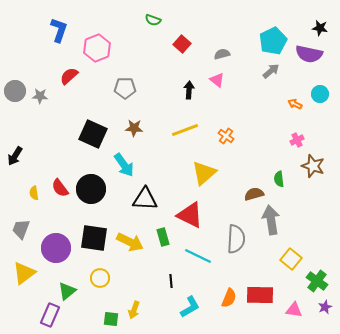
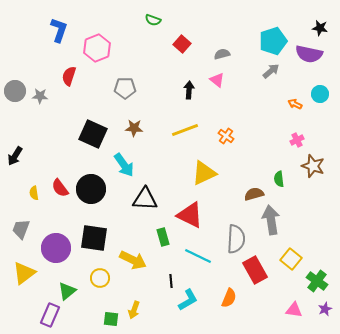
cyan pentagon at (273, 41): rotated 8 degrees clockwise
red semicircle at (69, 76): rotated 30 degrees counterclockwise
yellow triangle at (204, 173): rotated 16 degrees clockwise
yellow arrow at (130, 242): moved 3 px right, 18 px down
red rectangle at (260, 295): moved 5 px left, 25 px up; rotated 60 degrees clockwise
cyan L-shape at (190, 307): moved 2 px left, 7 px up
purple star at (325, 307): moved 2 px down
